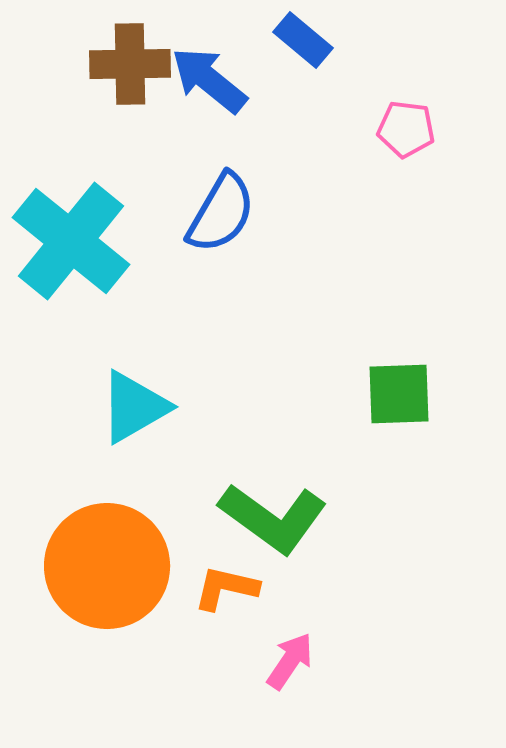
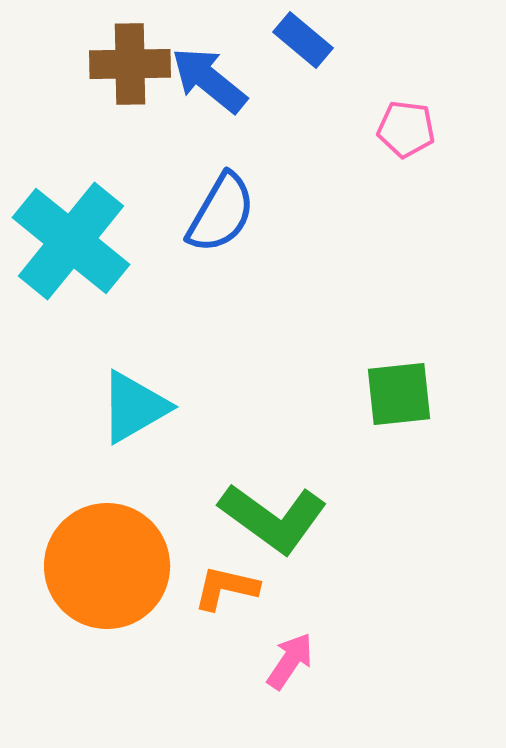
green square: rotated 4 degrees counterclockwise
